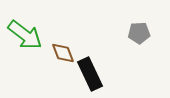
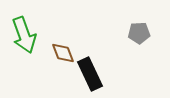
green arrow: moved 1 px left; rotated 33 degrees clockwise
